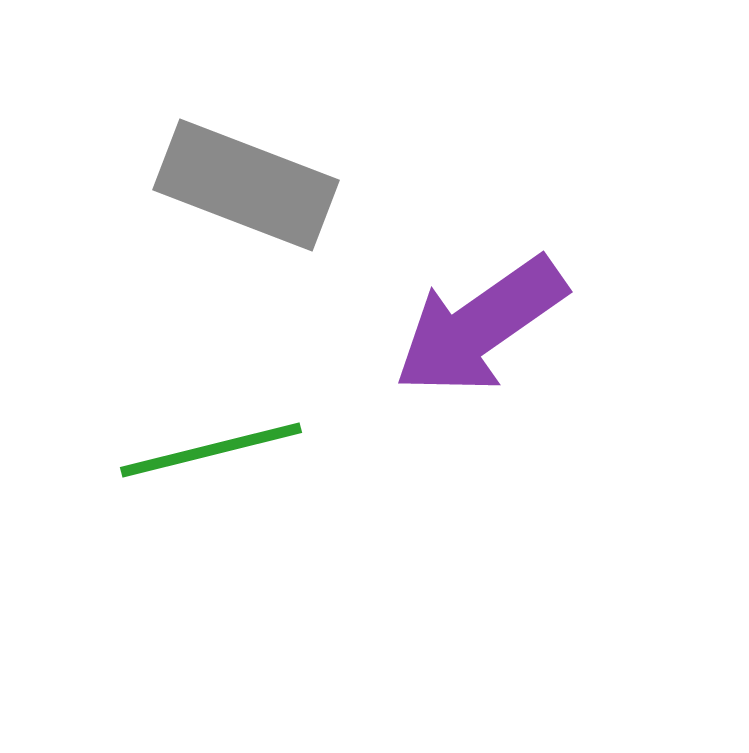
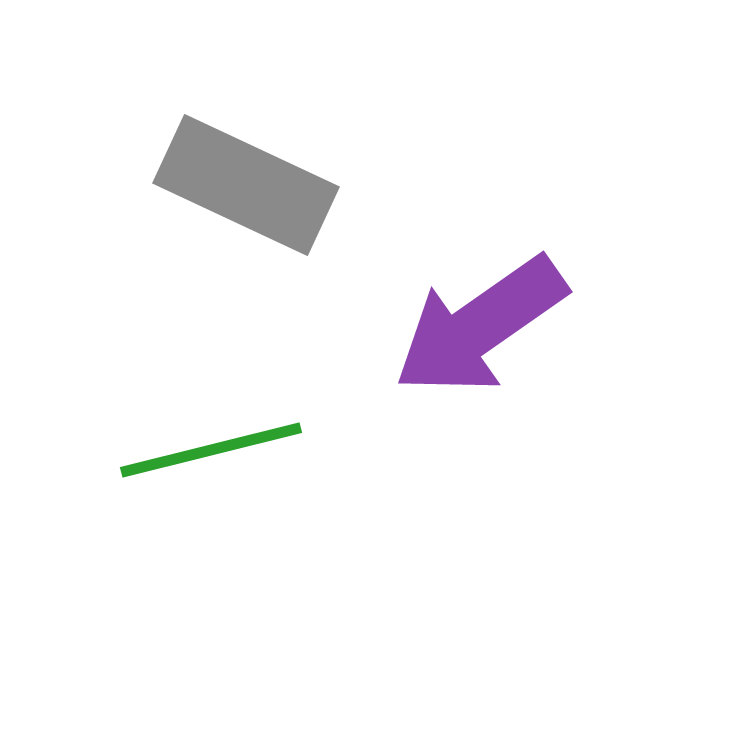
gray rectangle: rotated 4 degrees clockwise
